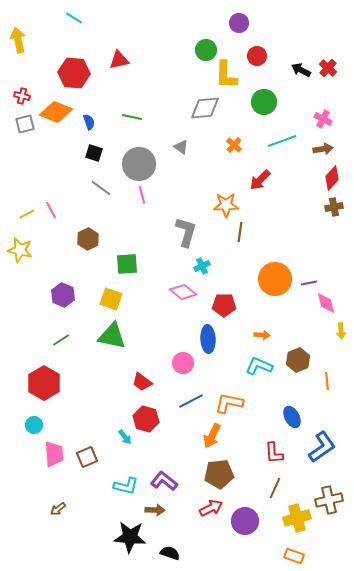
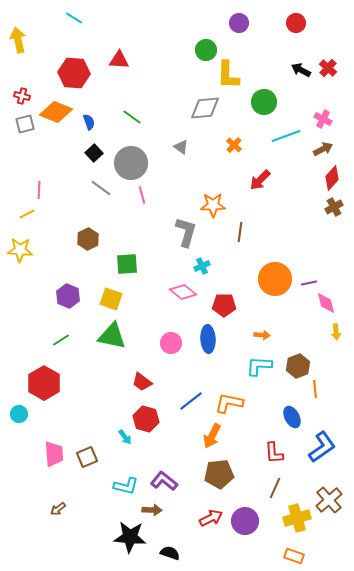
red circle at (257, 56): moved 39 px right, 33 px up
red triangle at (119, 60): rotated 15 degrees clockwise
yellow L-shape at (226, 75): moved 2 px right
green line at (132, 117): rotated 24 degrees clockwise
cyan line at (282, 141): moved 4 px right, 5 px up
brown arrow at (323, 149): rotated 18 degrees counterclockwise
black square at (94, 153): rotated 30 degrees clockwise
gray circle at (139, 164): moved 8 px left, 1 px up
orange star at (226, 205): moved 13 px left
brown cross at (334, 207): rotated 18 degrees counterclockwise
pink line at (51, 210): moved 12 px left, 20 px up; rotated 30 degrees clockwise
yellow star at (20, 250): rotated 10 degrees counterclockwise
purple hexagon at (63, 295): moved 5 px right, 1 px down
yellow arrow at (341, 331): moved 5 px left, 1 px down
brown hexagon at (298, 360): moved 6 px down
pink circle at (183, 363): moved 12 px left, 20 px up
cyan L-shape at (259, 366): rotated 20 degrees counterclockwise
orange line at (327, 381): moved 12 px left, 8 px down
blue line at (191, 401): rotated 10 degrees counterclockwise
cyan circle at (34, 425): moved 15 px left, 11 px up
brown cross at (329, 500): rotated 28 degrees counterclockwise
red arrow at (211, 508): moved 10 px down
brown arrow at (155, 510): moved 3 px left
